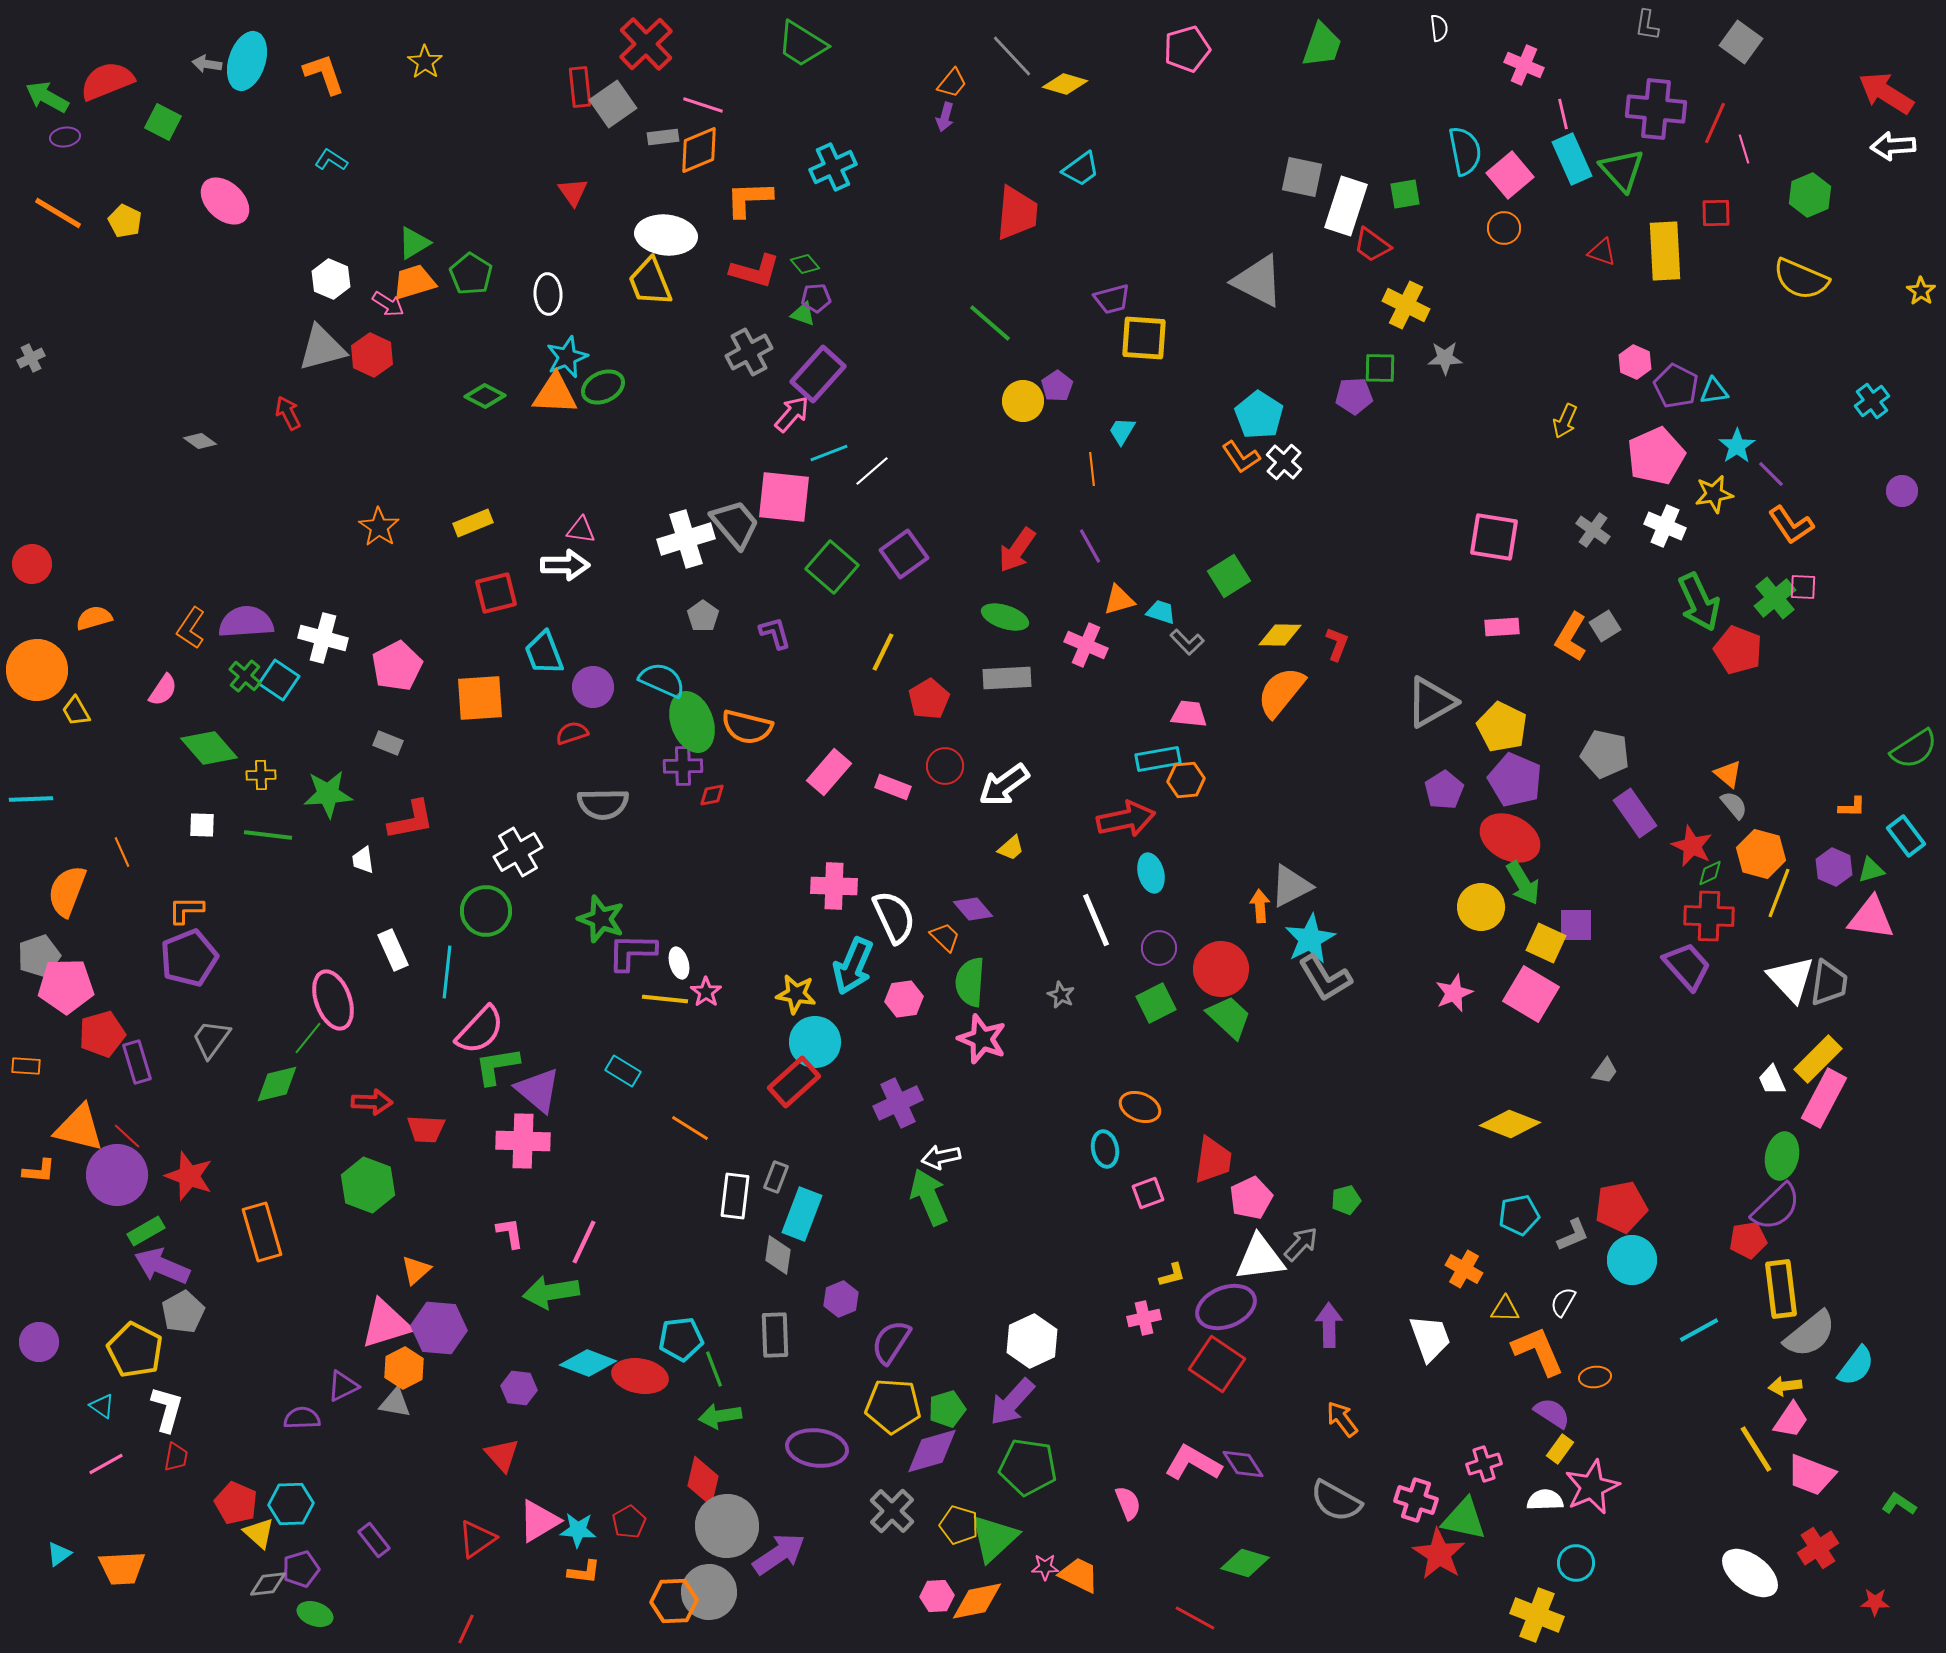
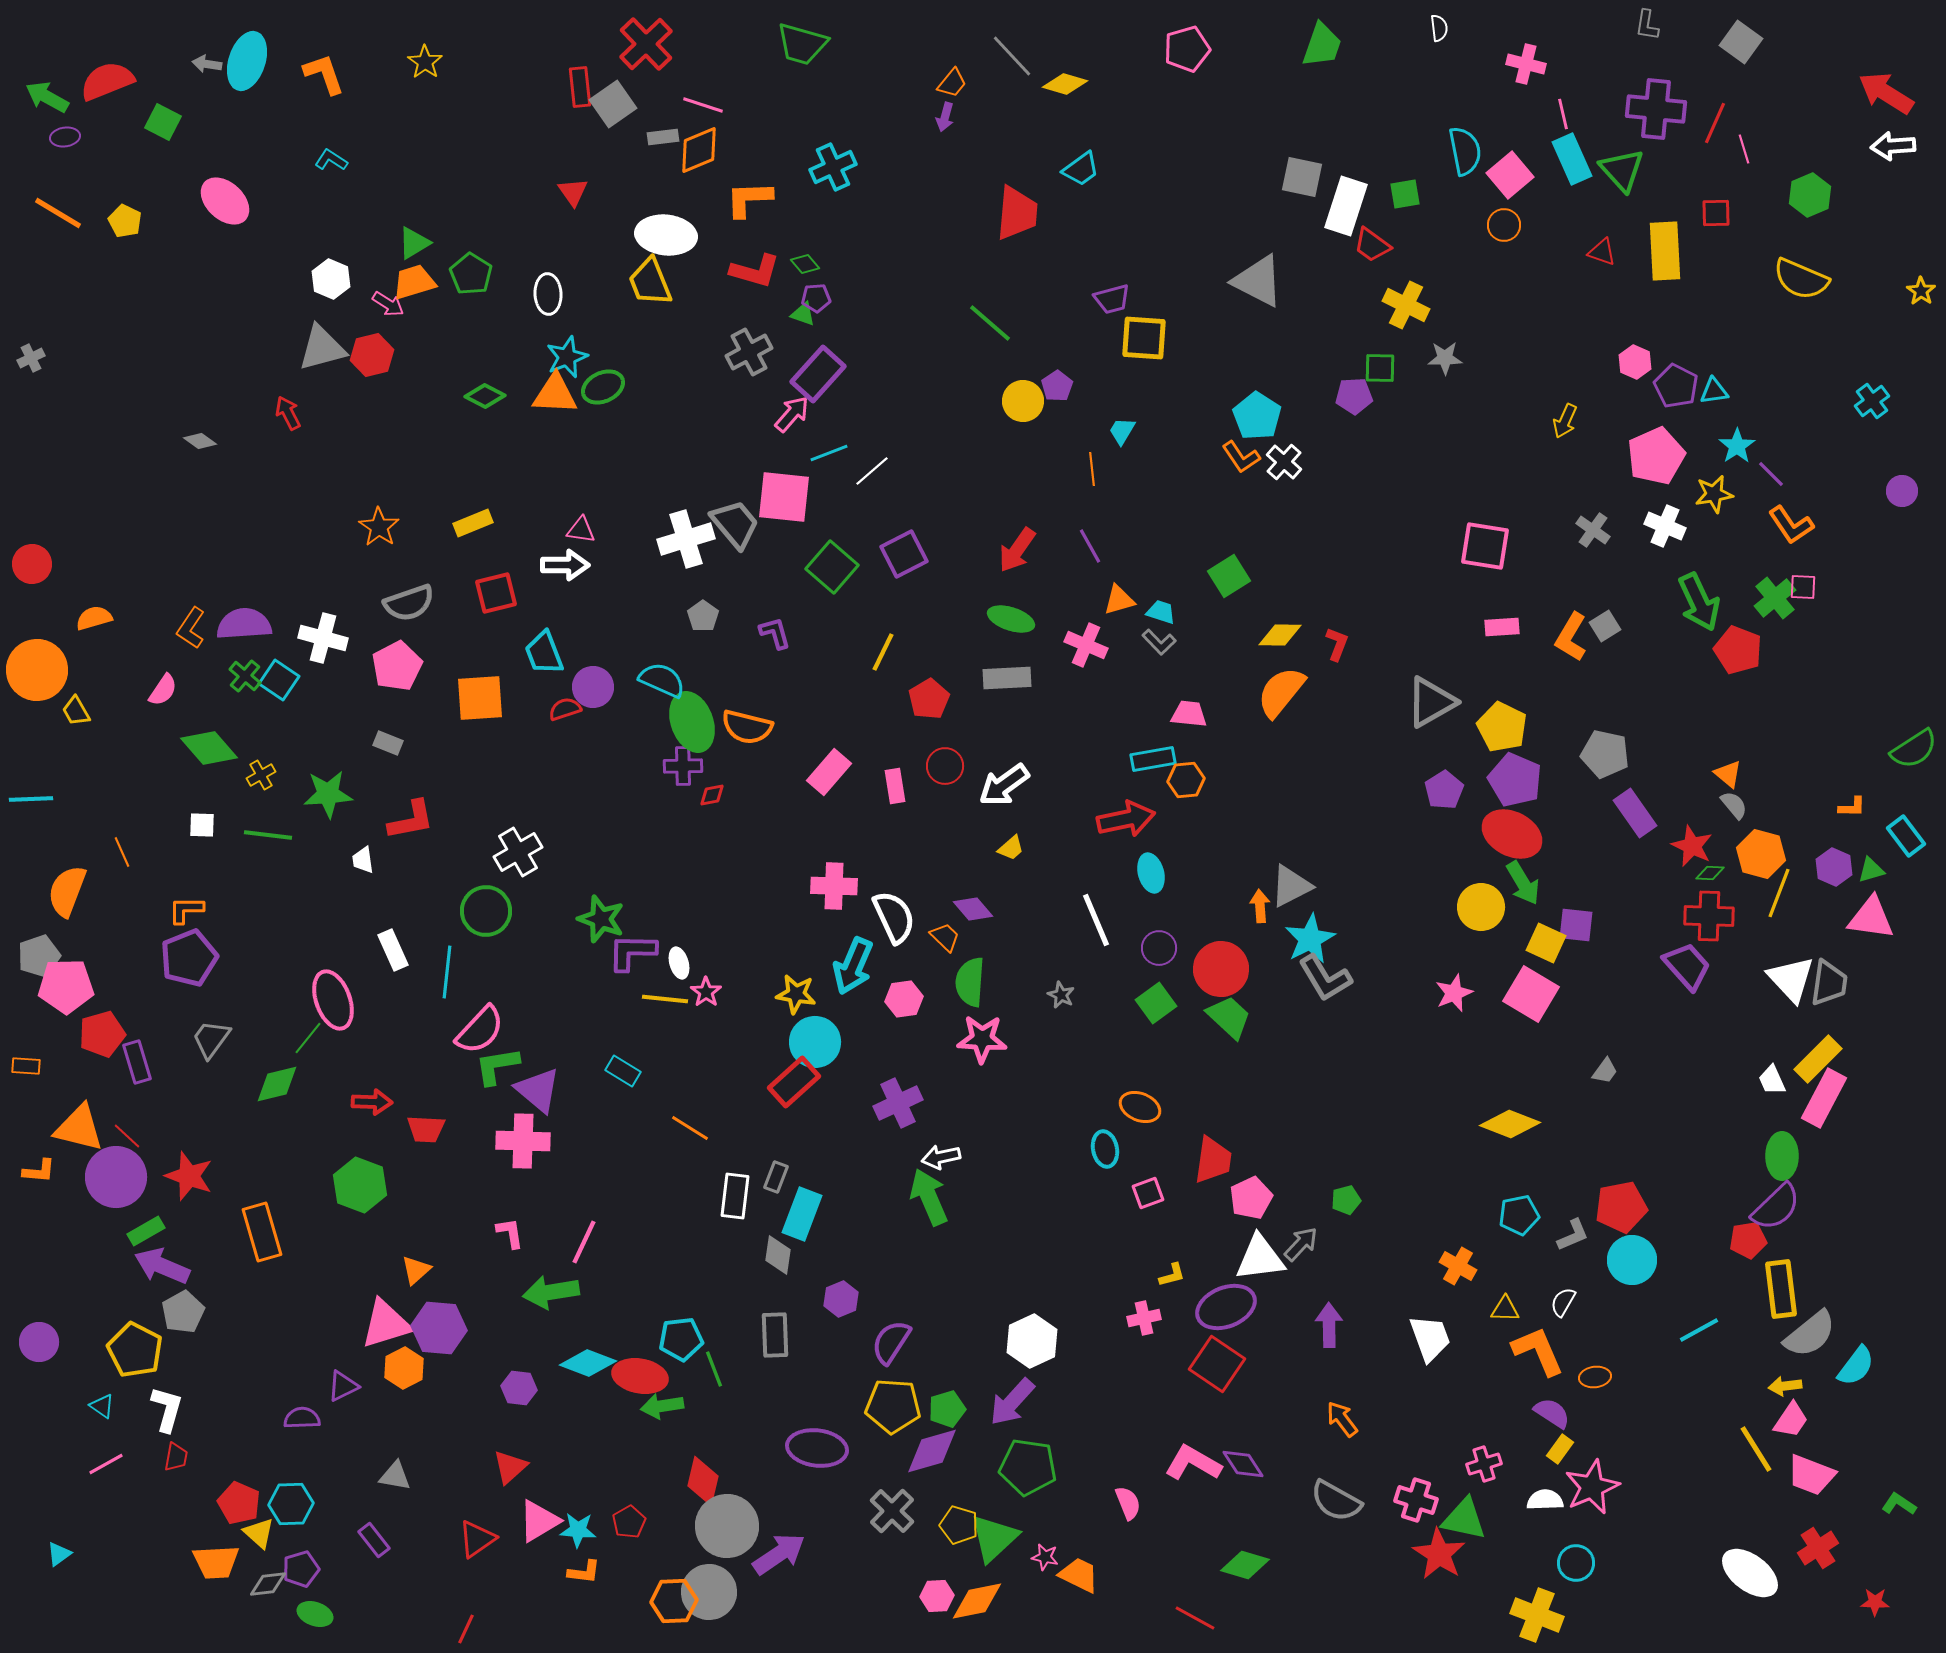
green trapezoid at (802, 44): rotated 16 degrees counterclockwise
pink cross at (1524, 65): moved 2 px right, 1 px up; rotated 9 degrees counterclockwise
orange circle at (1504, 228): moved 3 px up
red hexagon at (372, 355): rotated 21 degrees clockwise
cyan pentagon at (1259, 415): moved 2 px left, 1 px down
pink square at (1494, 537): moved 9 px left, 9 px down
purple square at (904, 554): rotated 9 degrees clockwise
green ellipse at (1005, 617): moved 6 px right, 2 px down
purple semicircle at (246, 622): moved 2 px left, 2 px down
gray L-shape at (1187, 642): moved 28 px left
red semicircle at (572, 733): moved 7 px left, 24 px up
cyan rectangle at (1158, 759): moved 5 px left
yellow cross at (261, 775): rotated 28 degrees counterclockwise
pink rectangle at (893, 787): moved 2 px right, 1 px up; rotated 60 degrees clockwise
gray semicircle at (603, 804): moved 194 px left, 201 px up; rotated 18 degrees counterclockwise
red ellipse at (1510, 838): moved 2 px right, 4 px up
green diamond at (1710, 873): rotated 28 degrees clockwise
purple square at (1576, 925): rotated 6 degrees clockwise
green square at (1156, 1003): rotated 9 degrees counterclockwise
pink star at (982, 1039): rotated 18 degrees counterclockwise
green ellipse at (1782, 1156): rotated 12 degrees counterclockwise
purple circle at (117, 1175): moved 1 px left, 2 px down
green hexagon at (368, 1185): moved 8 px left
orange cross at (1464, 1269): moved 6 px left, 3 px up
gray triangle at (395, 1403): moved 73 px down
green arrow at (720, 1416): moved 58 px left, 10 px up
red triangle at (502, 1455): moved 8 px right, 12 px down; rotated 30 degrees clockwise
red pentagon at (236, 1503): moved 3 px right
green diamond at (1245, 1563): moved 2 px down
pink star at (1045, 1567): moved 10 px up; rotated 12 degrees clockwise
orange trapezoid at (122, 1568): moved 94 px right, 6 px up
